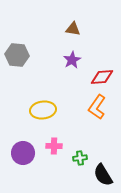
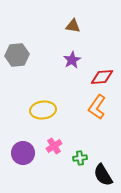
brown triangle: moved 3 px up
gray hexagon: rotated 10 degrees counterclockwise
pink cross: rotated 35 degrees counterclockwise
